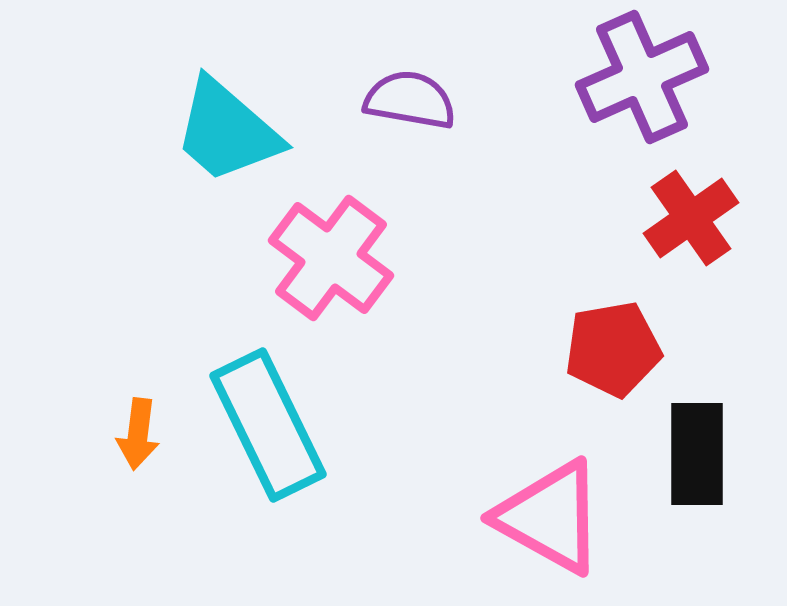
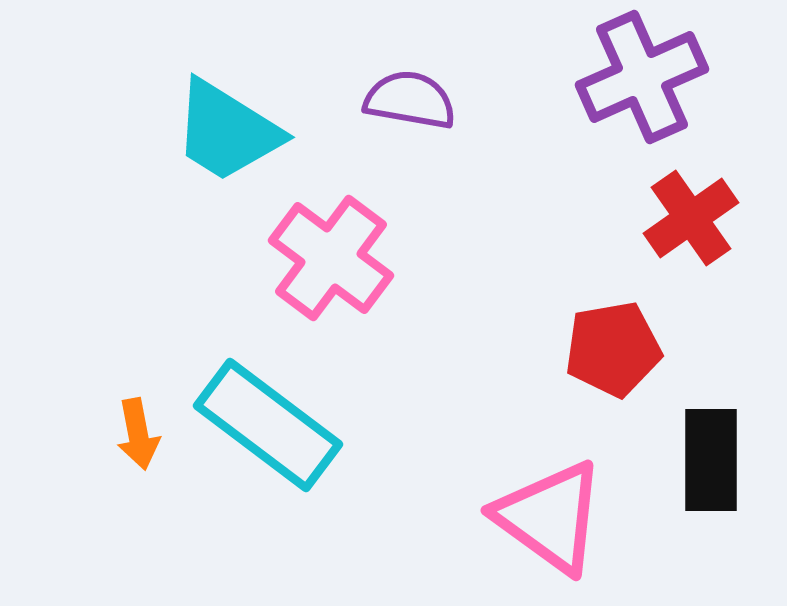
cyan trapezoid: rotated 9 degrees counterclockwise
cyan rectangle: rotated 27 degrees counterclockwise
orange arrow: rotated 18 degrees counterclockwise
black rectangle: moved 14 px right, 6 px down
pink triangle: rotated 7 degrees clockwise
